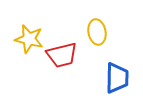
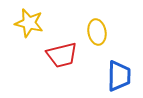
yellow star: moved 16 px up
blue trapezoid: moved 2 px right, 2 px up
